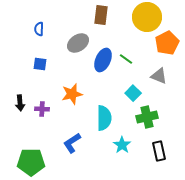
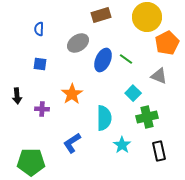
brown rectangle: rotated 66 degrees clockwise
orange star: rotated 20 degrees counterclockwise
black arrow: moved 3 px left, 7 px up
